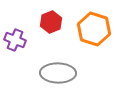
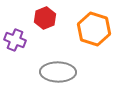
red hexagon: moved 6 px left, 4 px up
gray ellipse: moved 1 px up
